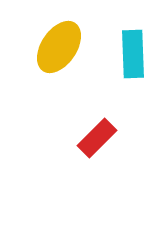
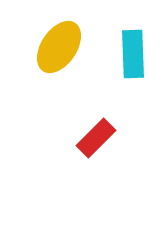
red rectangle: moved 1 px left
